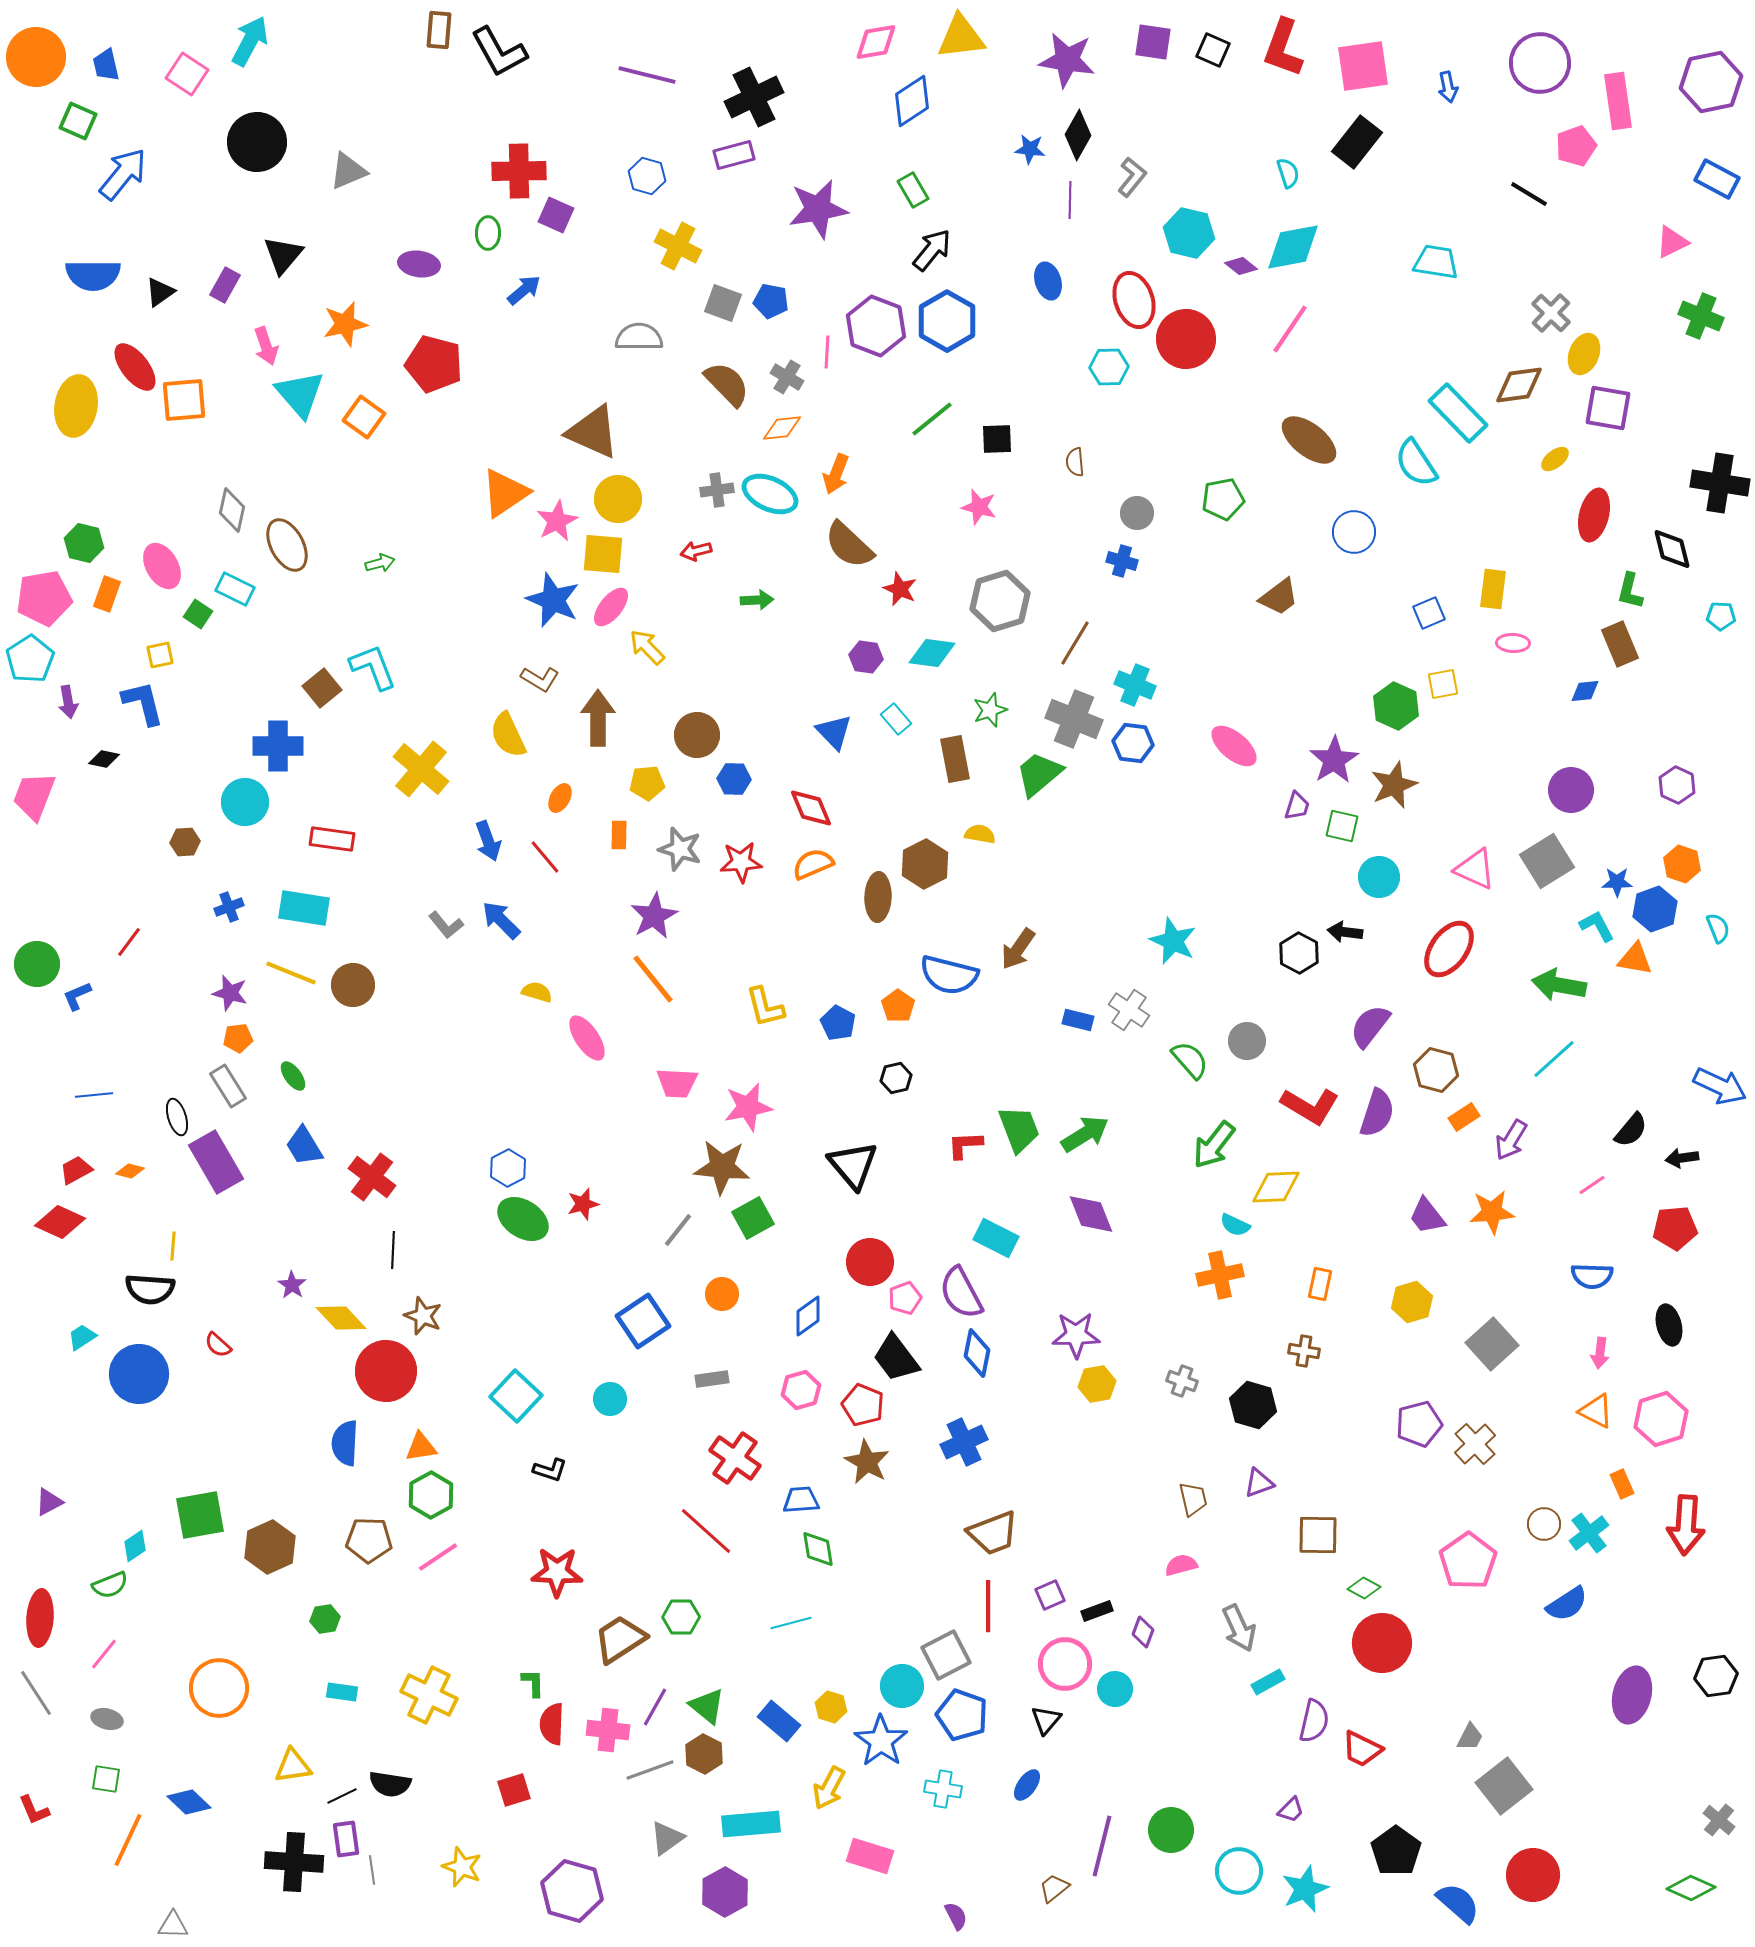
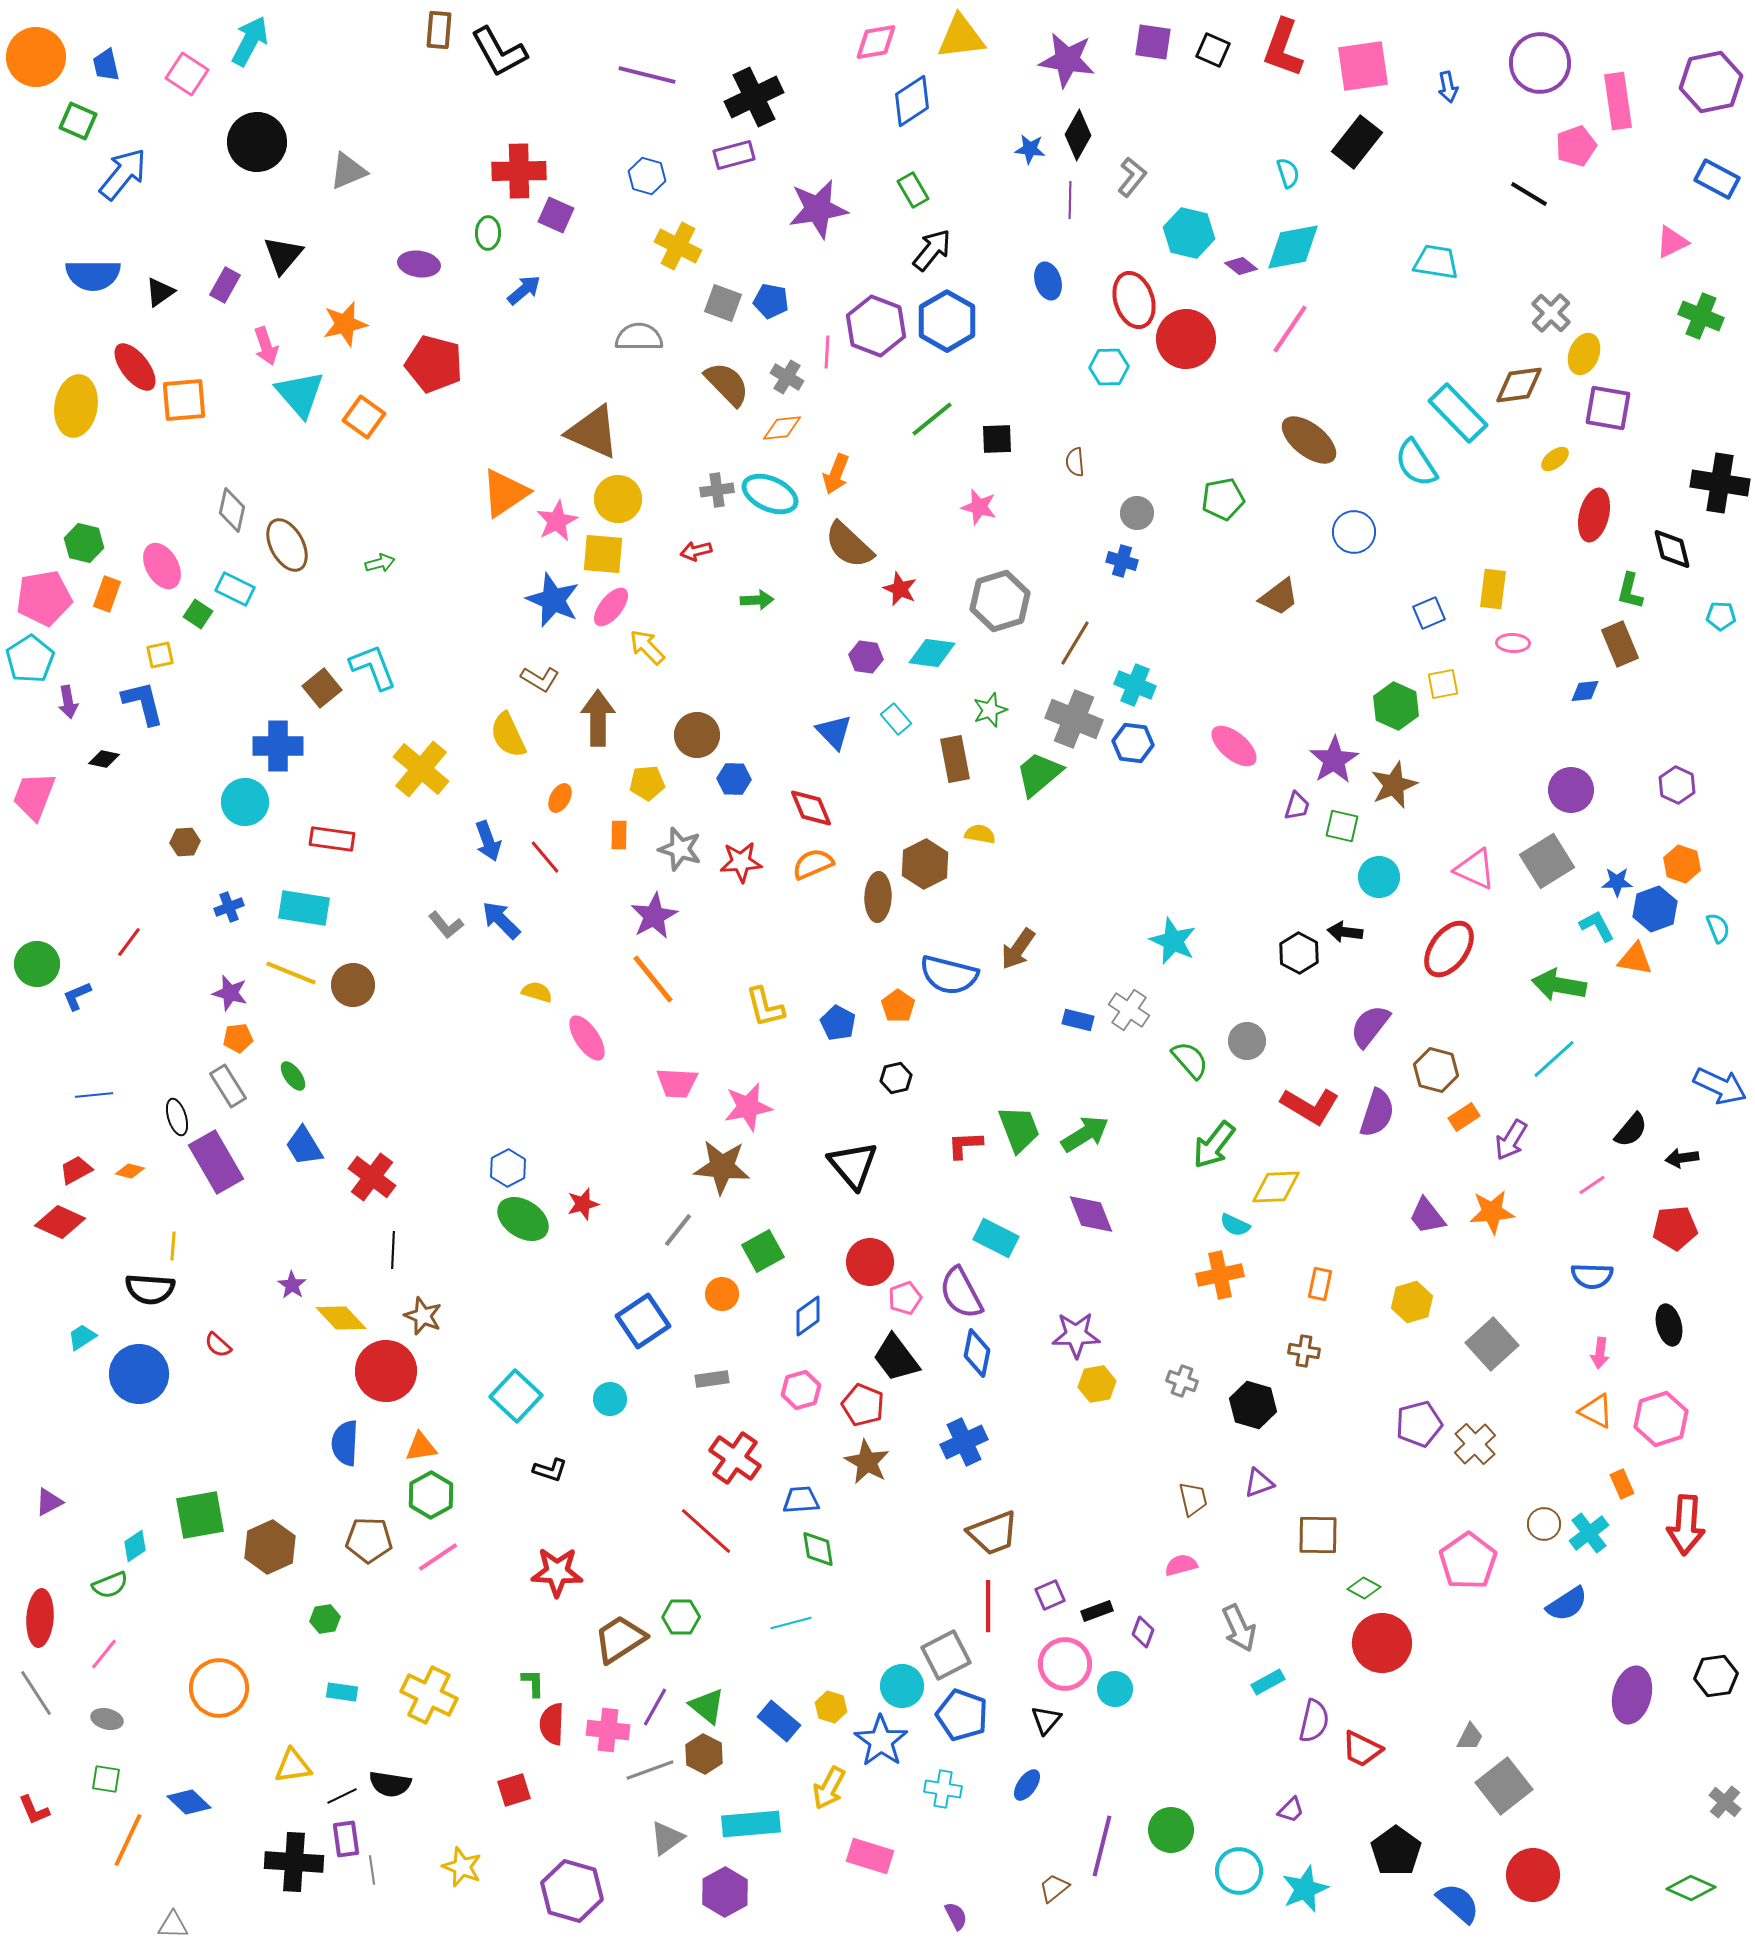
green square at (753, 1218): moved 10 px right, 33 px down
gray cross at (1719, 1820): moved 6 px right, 18 px up
